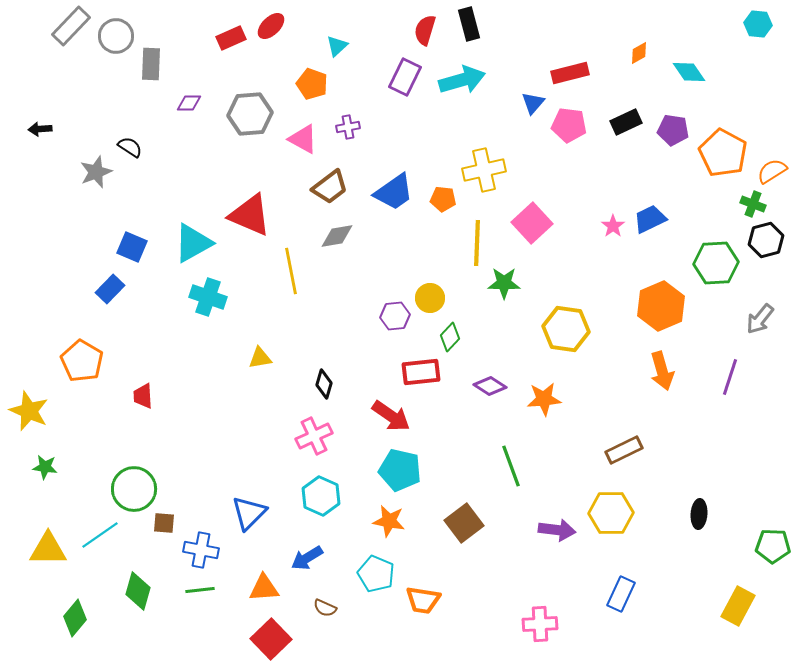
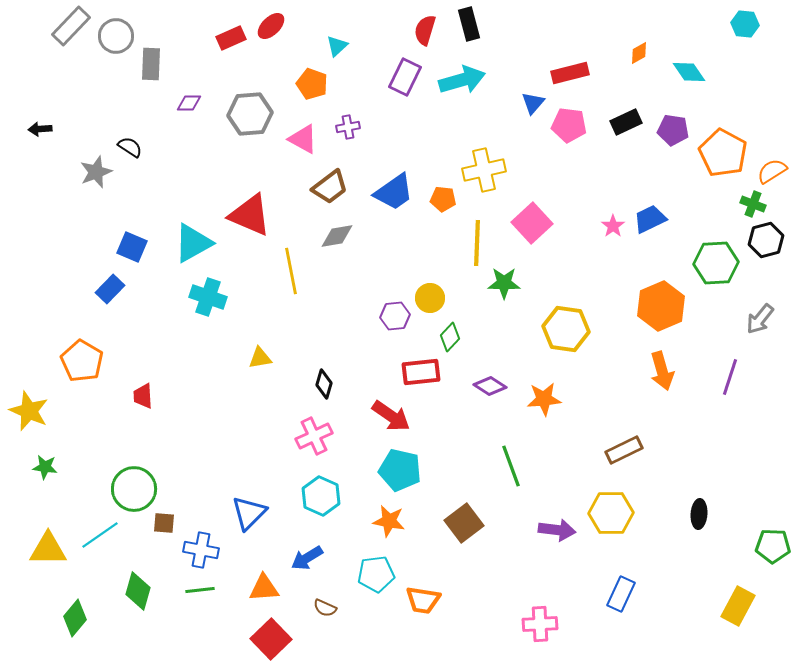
cyan hexagon at (758, 24): moved 13 px left
cyan pentagon at (376, 574): rotated 30 degrees counterclockwise
